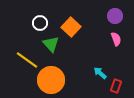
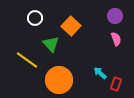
white circle: moved 5 px left, 5 px up
orange square: moved 1 px up
orange circle: moved 8 px right
red rectangle: moved 2 px up
